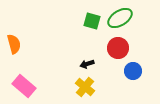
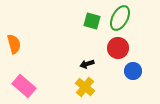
green ellipse: rotated 30 degrees counterclockwise
